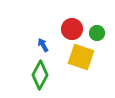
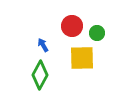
red circle: moved 3 px up
yellow square: moved 1 px right, 1 px down; rotated 20 degrees counterclockwise
